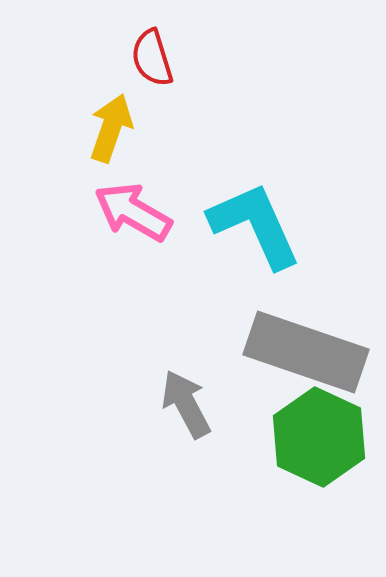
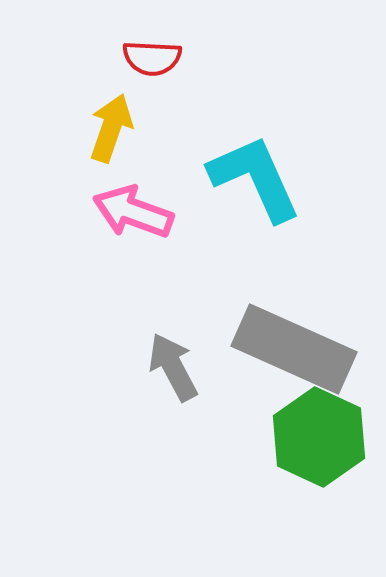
red semicircle: rotated 70 degrees counterclockwise
pink arrow: rotated 10 degrees counterclockwise
cyan L-shape: moved 47 px up
gray rectangle: moved 12 px left, 3 px up; rotated 5 degrees clockwise
gray arrow: moved 13 px left, 37 px up
